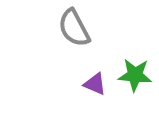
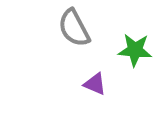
green star: moved 25 px up
